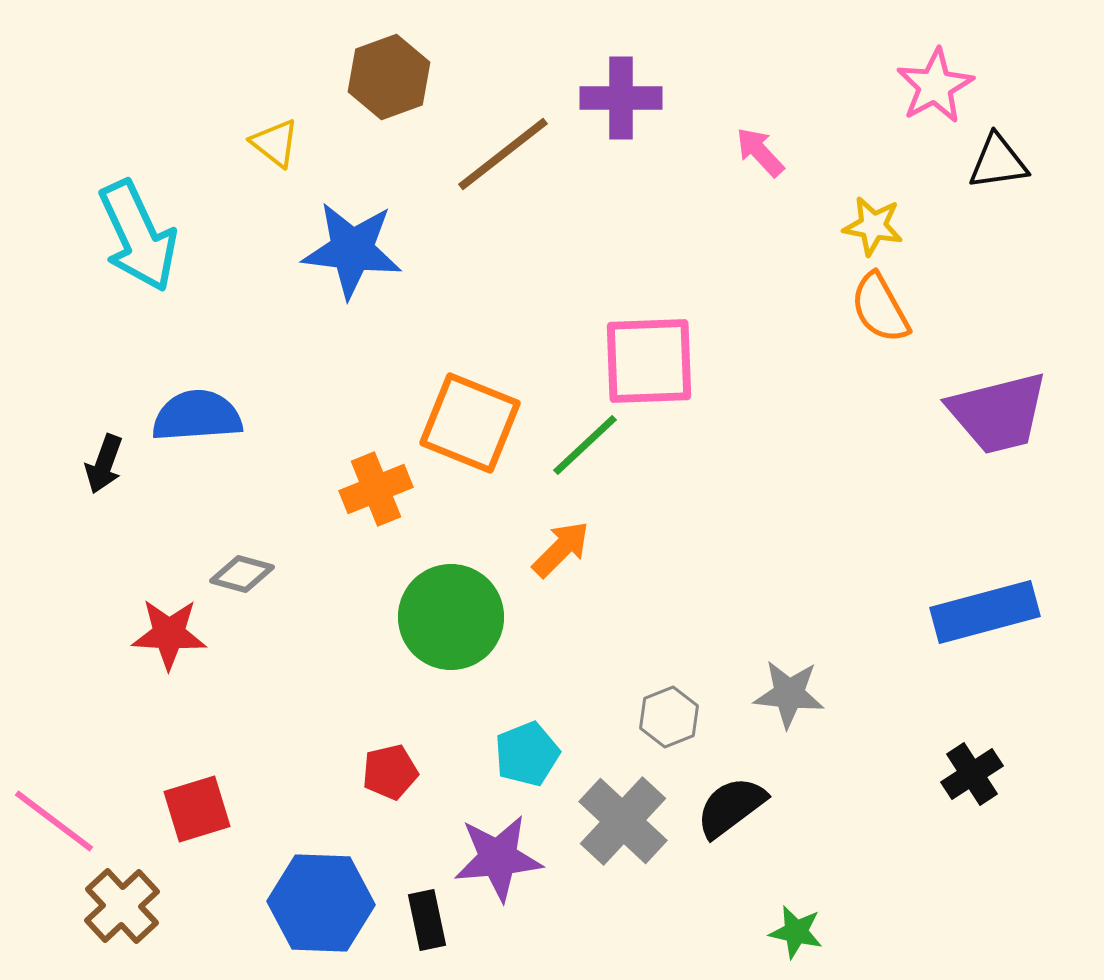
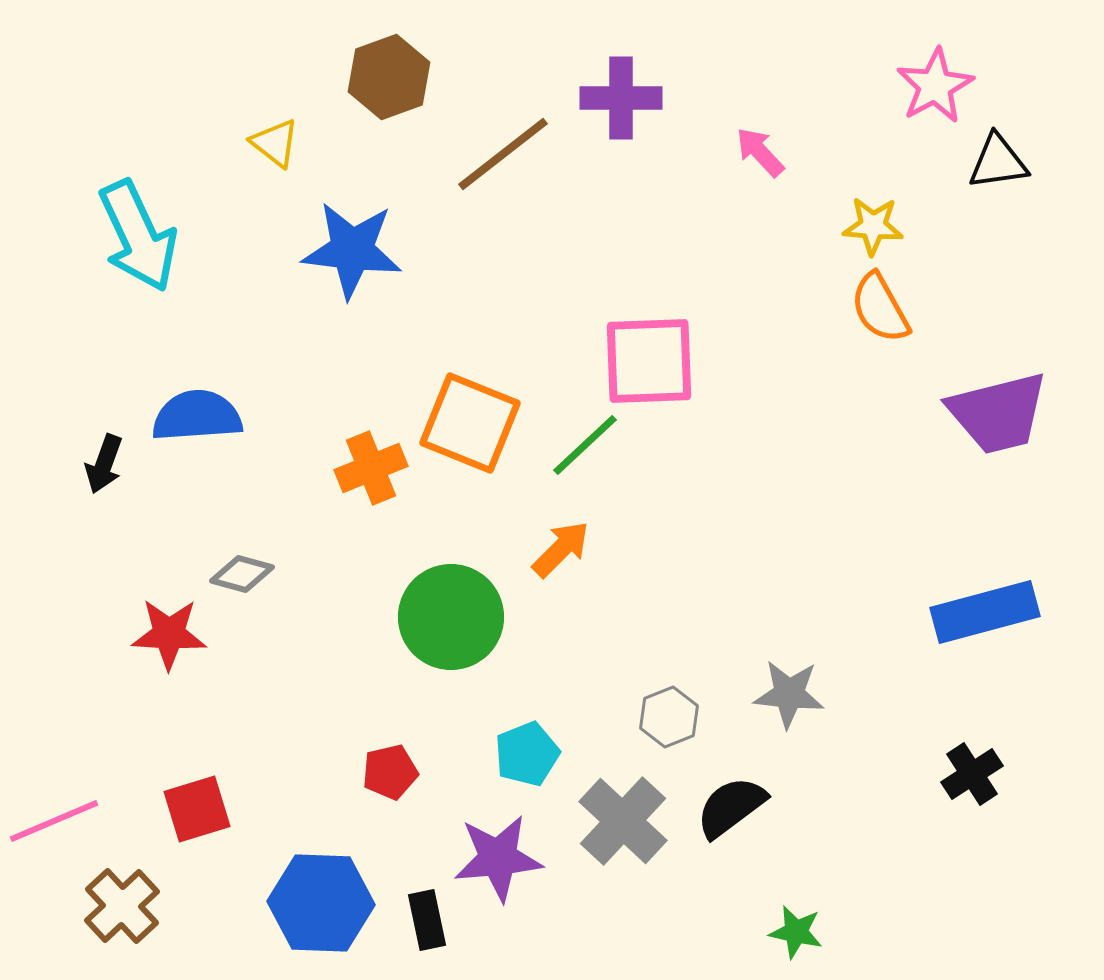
yellow star: rotated 6 degrees counterclockwise
orange cross: moved 5 px left, 21 px up
pink line: rotated 60 degrees counterclockwise
